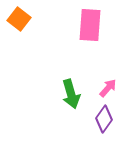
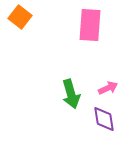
orange square: moved 1 px right, 2 px up
pink arrow: rotated 24 degrees clockwise
purple diamond: rotated 44 degrees counterclockwise
